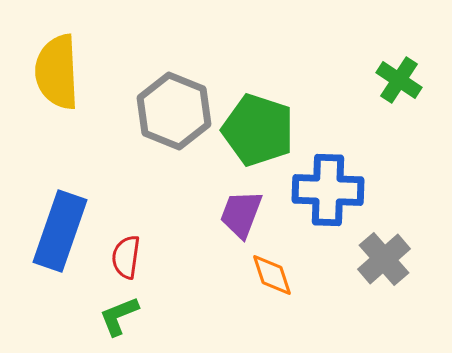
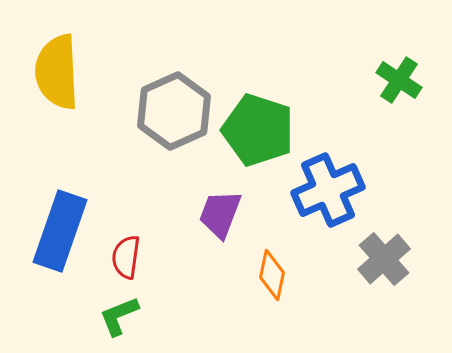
gray hexagon: rotated 14 degrees clockwise
blue cross: rotated 26 degrees counterclockwise
purple trapezoid: moved 21 px left
orange diamond: rotated 30 degrees clockwise
